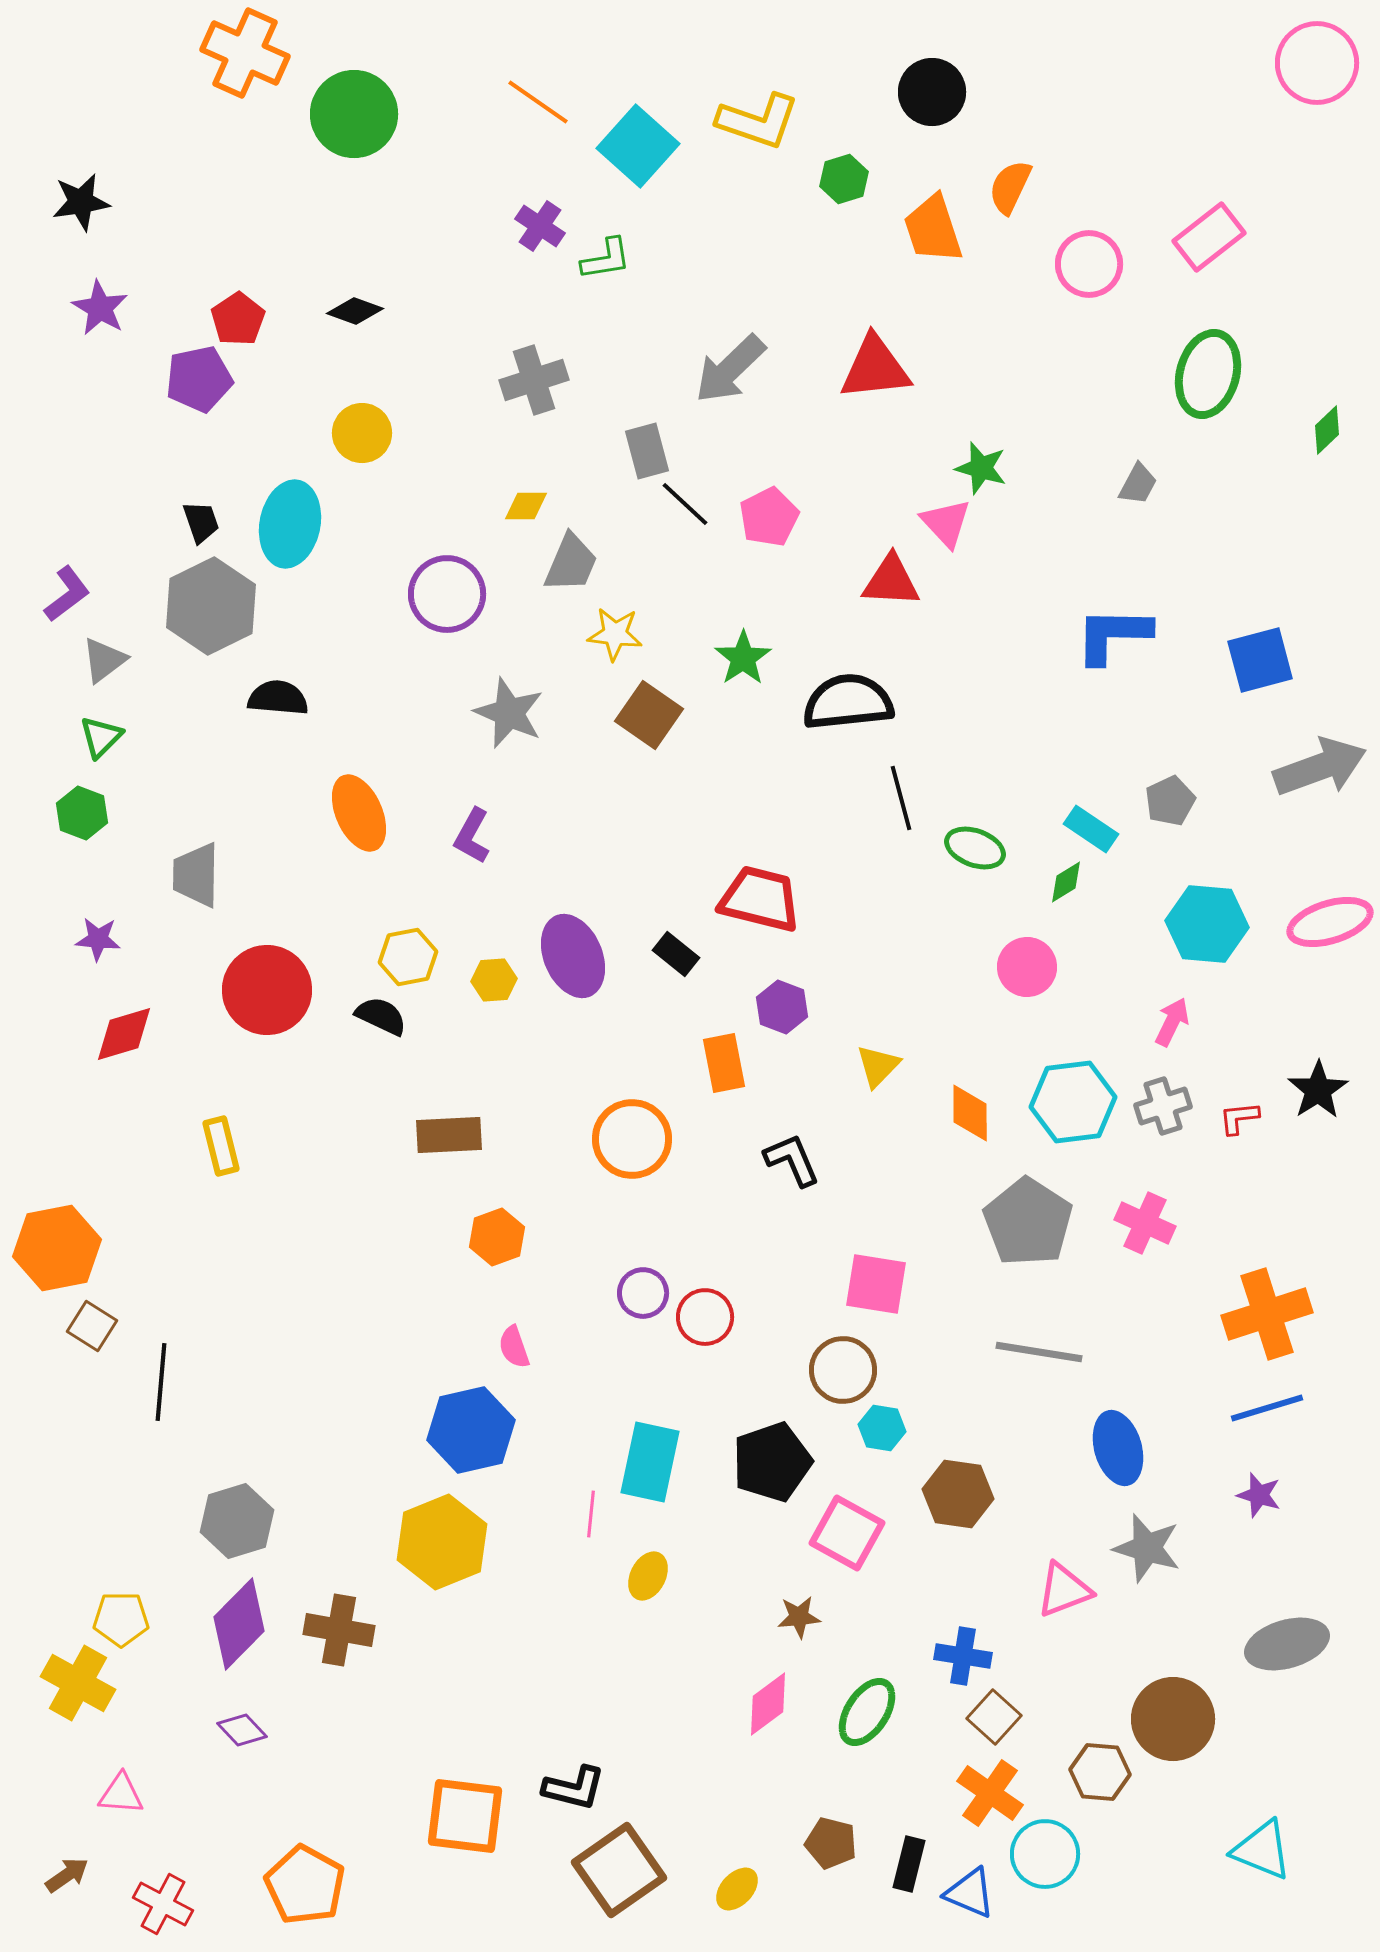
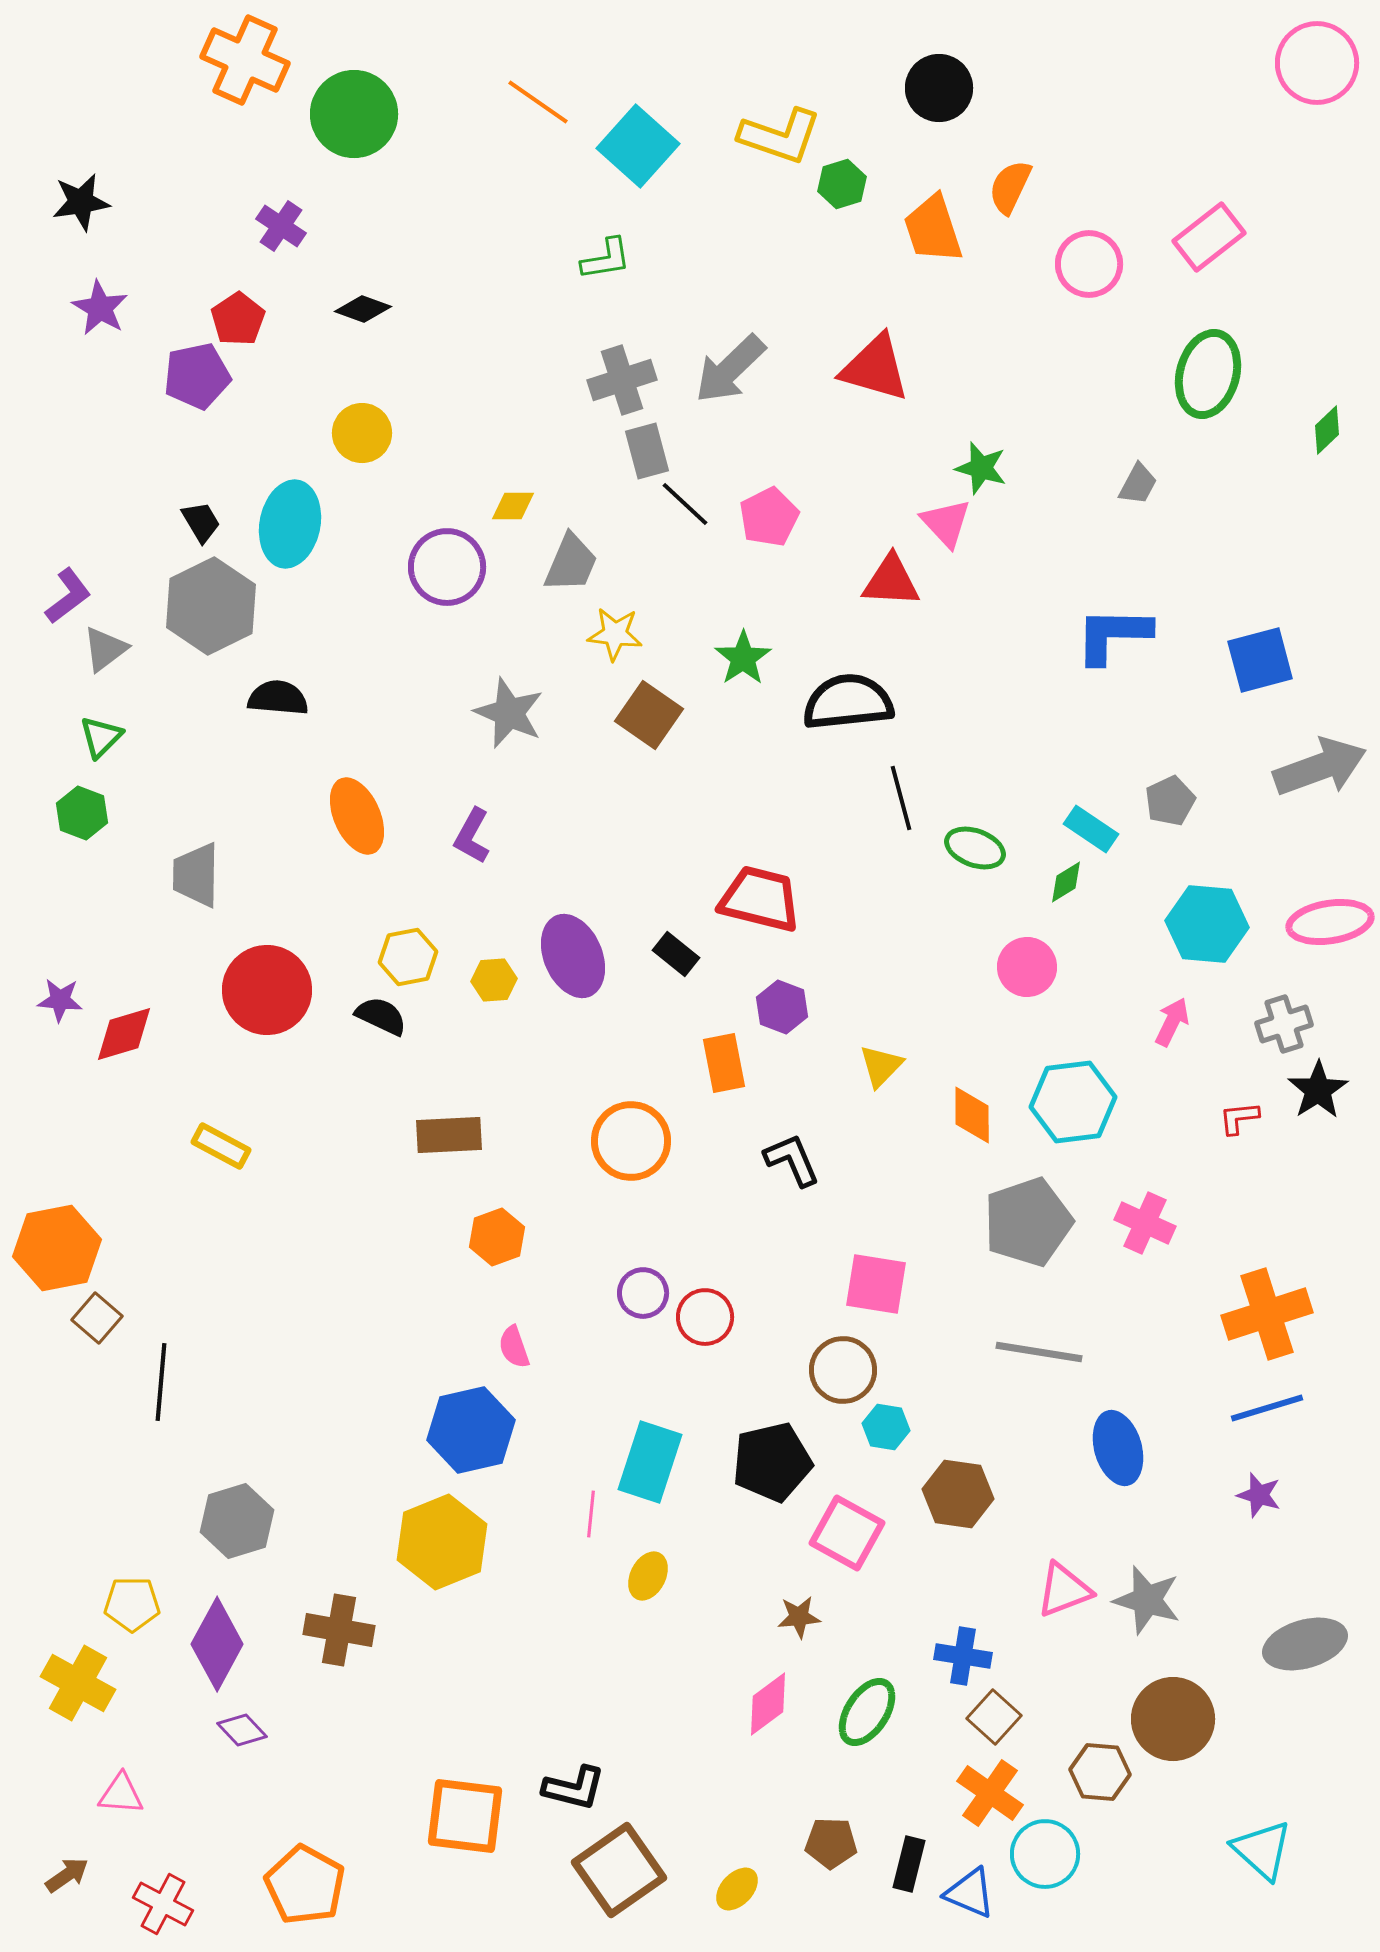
orange cross at (245, 53): moved 7 px down
black circle at (932, 92): moved 7 px right, 4 px up
yellow L-shape at (758, 121): moved 22 px right, 15 px down
green hexagon at (844, 179): moved 2 px left, 5 px down
purple cross at (540, 226): moved 259 px left
black diamond at (355, 311): moved 8 px right, 2 px up
red triangle at (875, 368): rotated 22 degrees clockwise
purple pentagon at (199, 379): moved 2 px left, 3 px up
gray cross at (534, 380): moved 88 px right
yellow diamond at (526, 506): moved 13 px left
black trapezoid at (201, 522): rotated 12 degrees counterclockwise
purple L-shape at (67, 594): moved 1 px right, 2 px down
purple circle at (447, 594): moved 27 px up
gray triangle at (104, 660): moved 1 px right, 11 px up
orange ellipse at (359, 813): moved 2 px left, 3 px down
pink ellipse at (1330, 922): rotated 8 degrees clockwise
purple star at (98, 939): moved 38 px left, 61 px down
yellow triangle at (878, 1066): moved 3 px right
gray cross at (1163, 1106): moved 121 px right, 82 px up
orange diamond at (970, 1113): moved 2 px right, 2 px down
orange circle at (632, 1139): moved 1 px left, 2 px down
yellow rectangle at (221, 1146): rotated 48 degrees counterclockwise
gray pentagon at (1028, 1222): rotated 20 degrees clockwise
brown square at (92, 1326): moved 5 px right, 8 px up; rotated 9 degrees clockwise
cyan hexagon at (882, 1428): moved 4 px right, 1 px up
cyan rectangle at (650, 1462): rotated 6 degrees clockwise
black pentagon at (772, 1462): rotated 6 degrees clockwise
gray star at (1147, 1548): moved 52 px down
yellow pentagon at (121, 1619): moved 11 px right, 15 px up
purple diamond at (239, 1624): moved 22 px left, 20 px down; rotated 16 degrees counterclockwise
gray ellipse at (1287, 1644): moved 18 px right
brown pentagon at (831, 1843): rotated 12 degrees counterclockwise
cyan triangle at (1262, 1850): rotated 20 degrees clockwise
